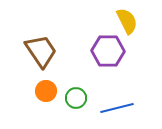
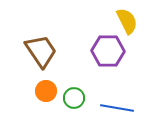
green circle: moved 2 px left
blue line: rotated 24 degrees clockwise
